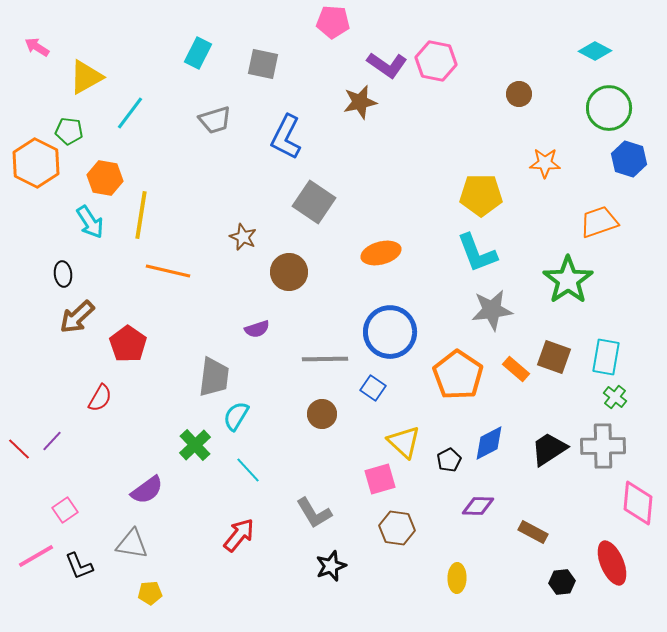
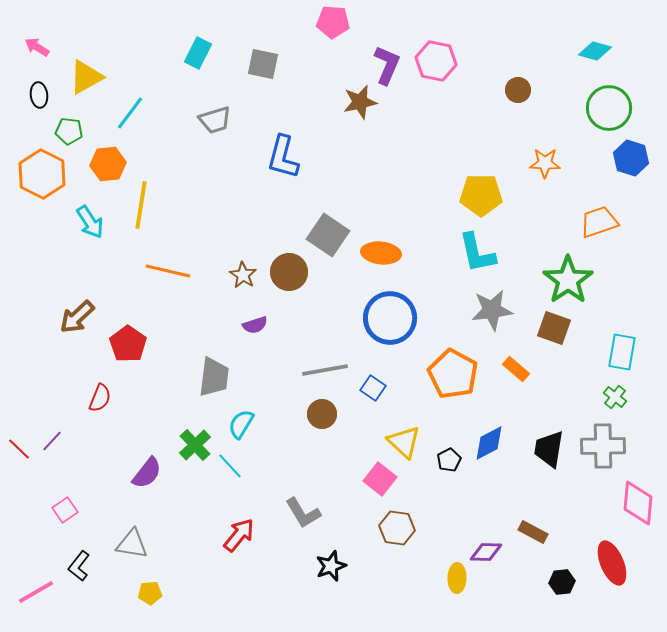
cyan diamond at (595, 51): rotated 12 degrees counterclockwise
purple L-shape at (387, 65): rotated 102 degrees counterclockwise
brown circle at (519, 94): moved 1 px left, 4 px up
blue L-shape at (286, 137): moved 3 px left, 20 px down; rotated 12 degrees counterclockwise
blue hexagon at (629, 159): moved 2 px right, 1 px up
orange hexagon at (36, 163): moved 6 px right, 11 px down
orange hexagon at (105, 178): moved 3 px right, 14 px up; rotated 16 degrees counterclockwise
gray square at (314, 202): moved 14 px right, 33 px down
yellow line at (141, 215): moved 10 px up
brown star at (243, 237): moved 38 px down; rotated 8 degrees clockwise
orange ellipse at (381, 253): rotated 21 degrees clockwise
cyan L-shape at (477, 253): rotated 9 degrees clockwise
black ellipse at (63, 274): moved 24 px left, 179 px up
purple semicircle at (257, 329): moved 2 px left, 4 px up
blue circle at (390, 332): moved 14 px up
brown square at (554, 357): moved 29 px up
cyan rectangle at (606, 357): moved 16 px right, 5 px up
gray line at (325, 359): moved 11 px down; rotated 9 degrees counterclockwise
orange pentagon at (458, 375): moved 5 px left, 1 px up; rotated 6 degrees counterclockwise
red semicircle at (100, 398): rotated 8 degrees counterclockwise
cyan semicircle at (236, 416): moved 5 px right, 8 px down
black trapezoid at (549, 449): rotated 48 degrees counterclockwise
cyan line at (248, 470): moved 18 px left, 4 px up
pink square at (380, 479): rotated 36 degrees counterclockwise
purple semicircle at (147, 490): moved 17 px up; rotated 16 degrees counterclockwise
purple diamond at (478, 506): moved 8 px right, 46 px down
gray L-shape at (314, 513): moved 11 px left
pink line at (36, 556): moved 36 px down
black L-shape at (79, 566): rotated 60 degrees clockwise
